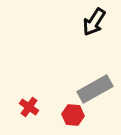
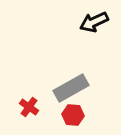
black arrow: rotated 32 degrees clockwise
gray rectangle: moved 24 px left, 1 px up
